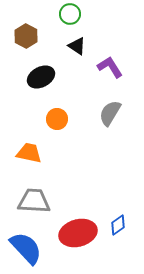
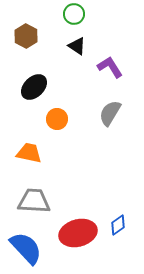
green circle: moved 4 px right
black ellipse: moved 7 px left, 10 px down; rotated 16 degrees counterclockwise
